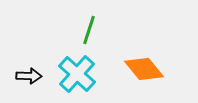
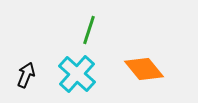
black arrow: moved 3 px left, 1 px up; rotated 70 degrees counterclockwise
